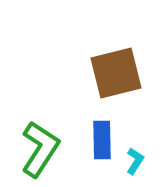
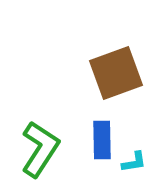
brown square: rotated 6 degrees counterclockwise
cyan L-shape: moved 1 px left, 1 px down; rotated 48 degrees clockwise
